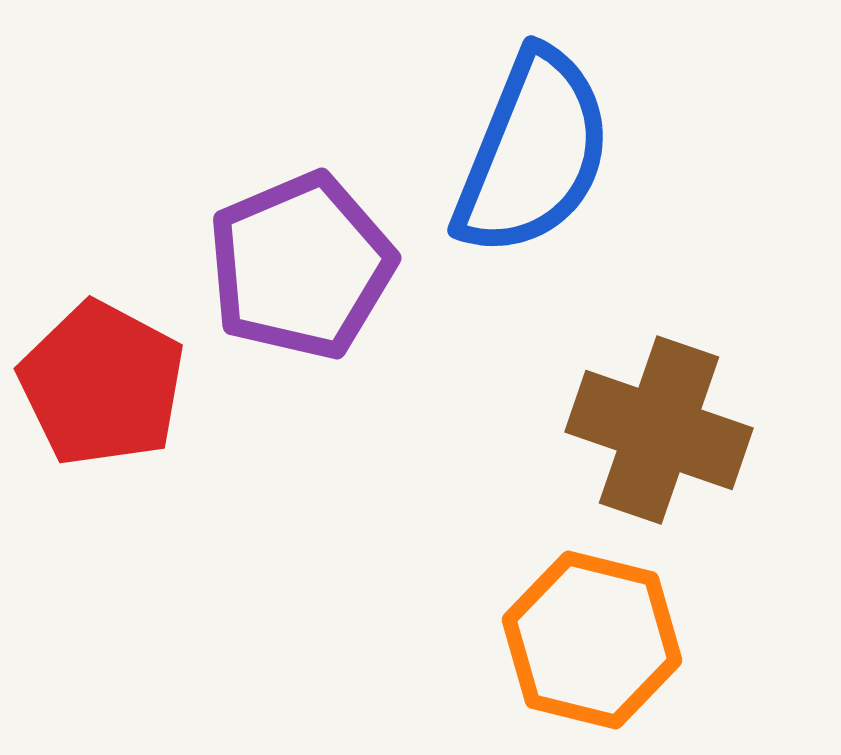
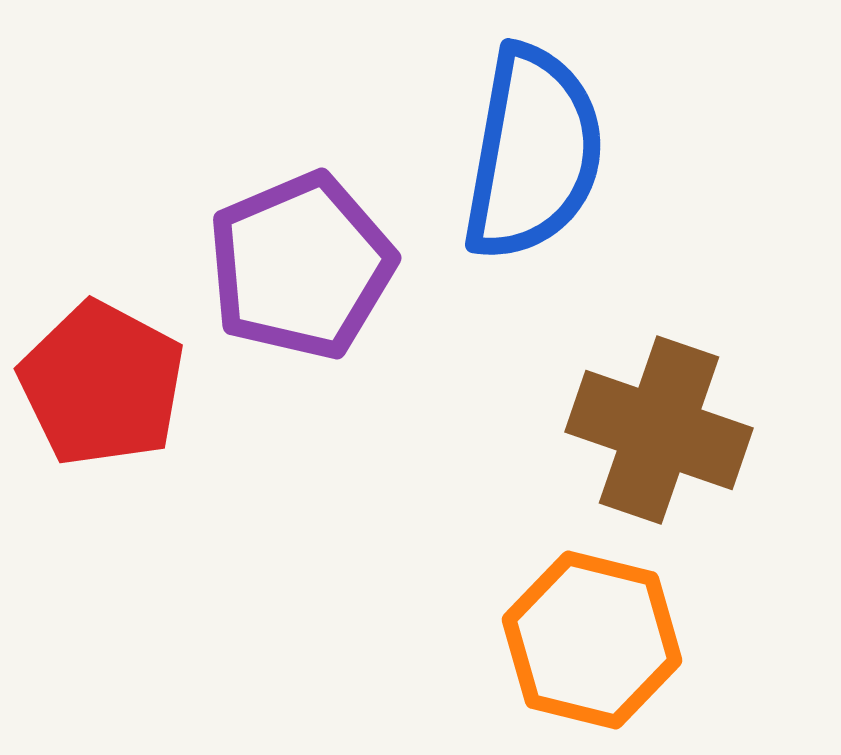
blue semicircle: rotated 12 degrees counterclockwise
